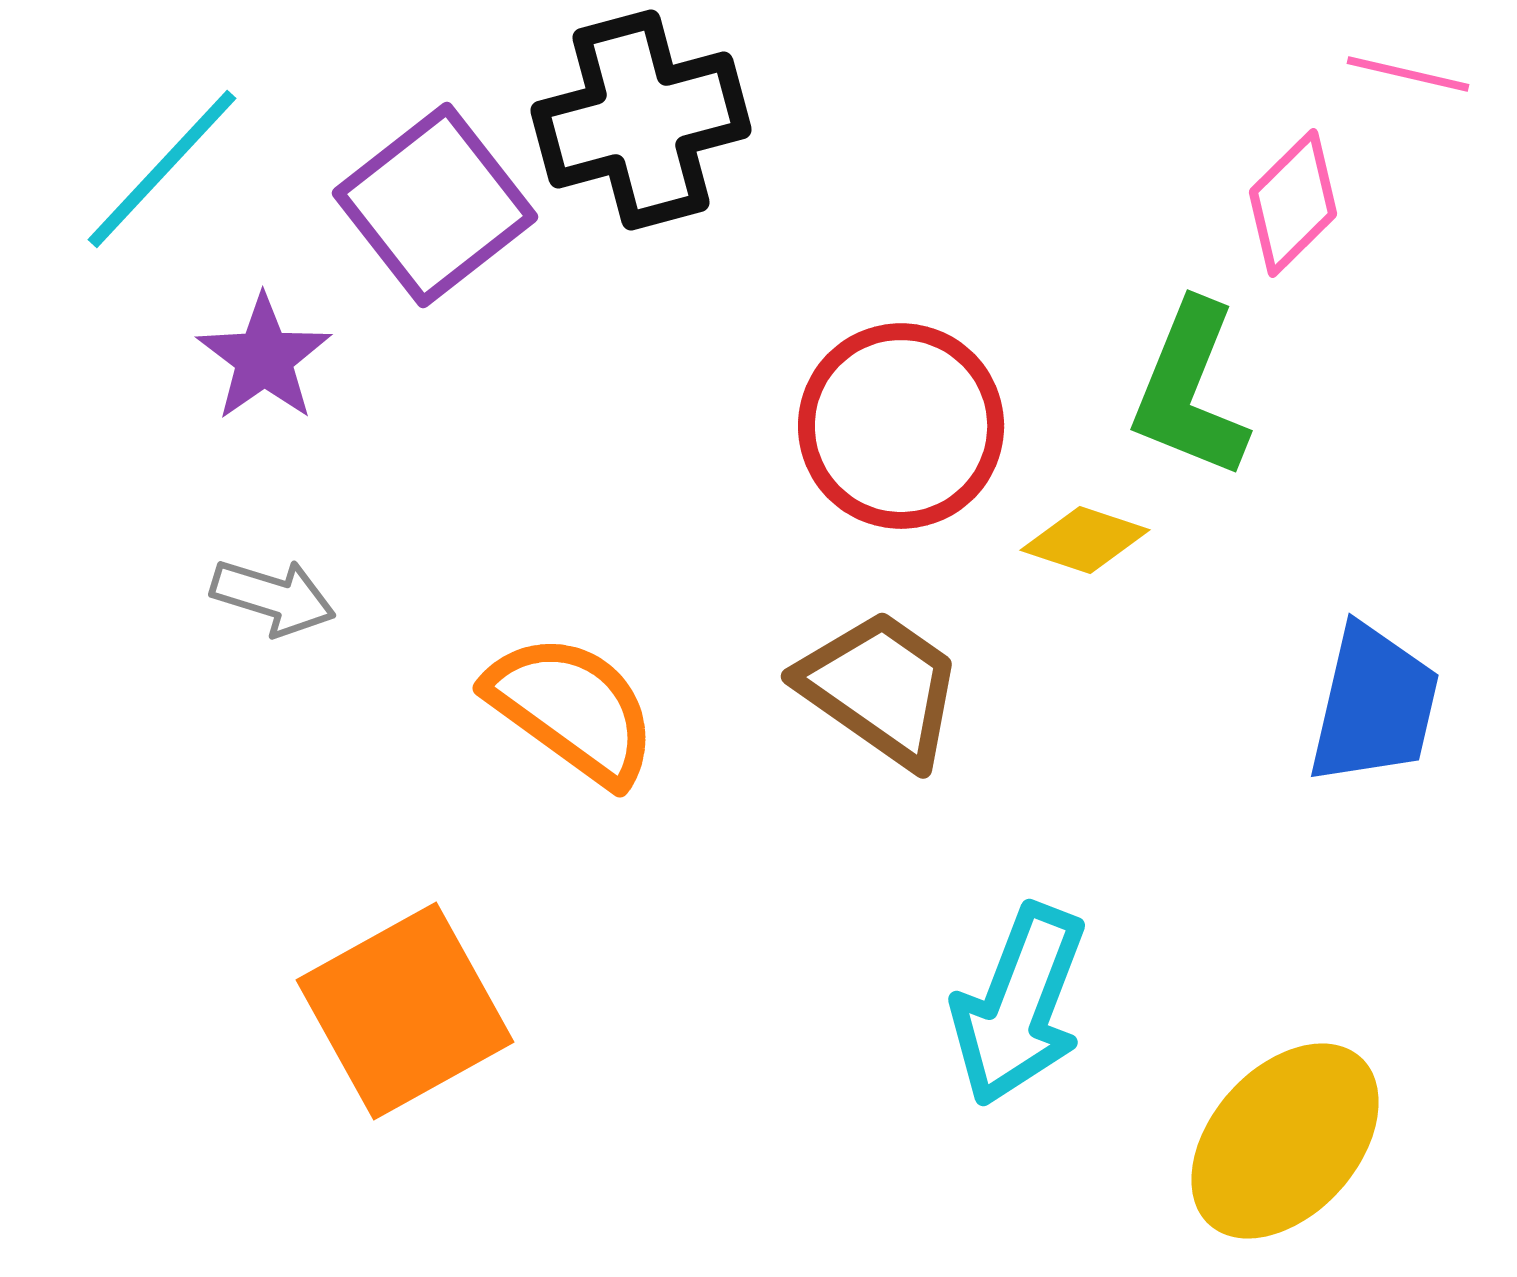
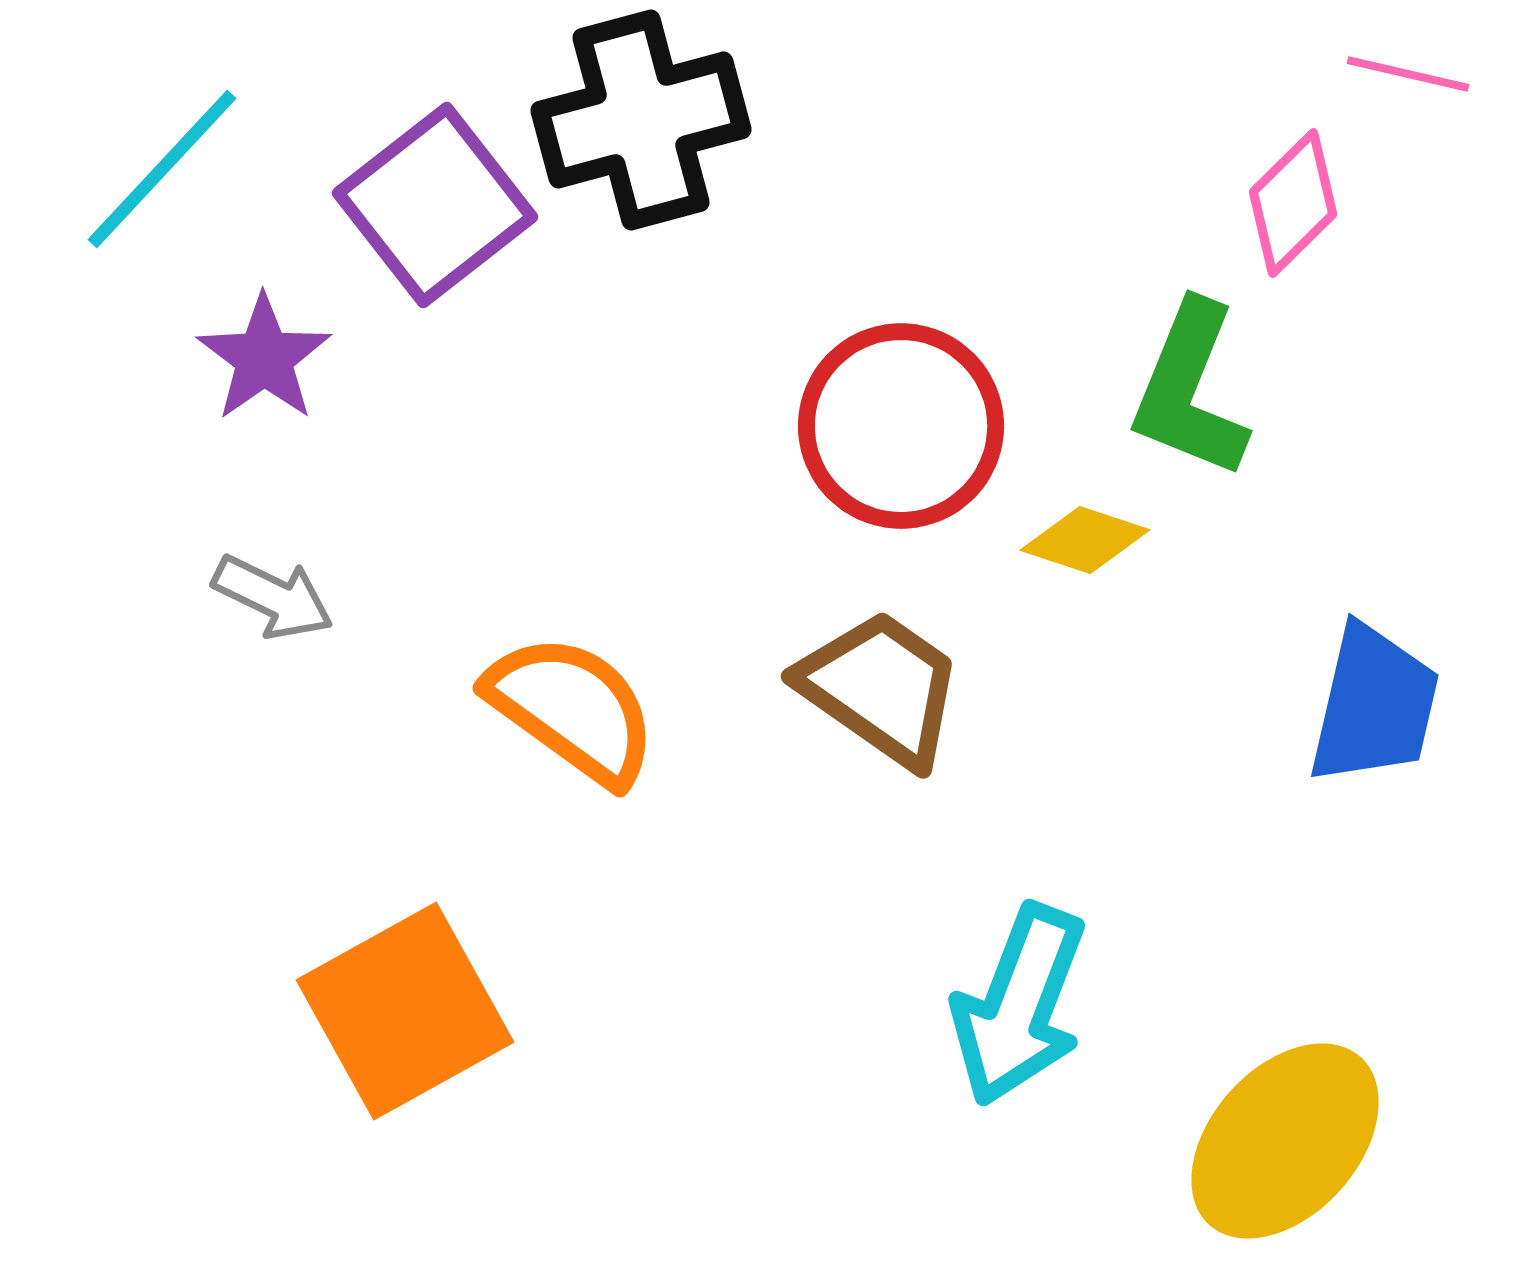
gray arrow: rotated 9 degrees clockwise
